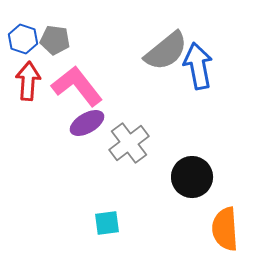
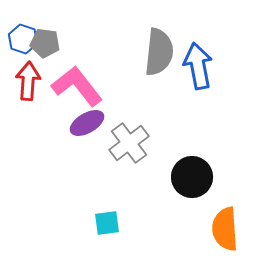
gray pentagon: moved 10 px left, 3 px down
gray semicircle: moved 7 px left, 1 px down; rotated 45 degrees counterclockwise
